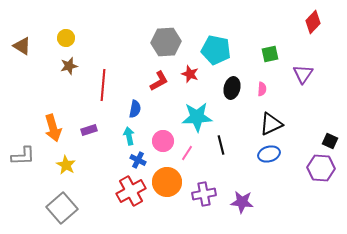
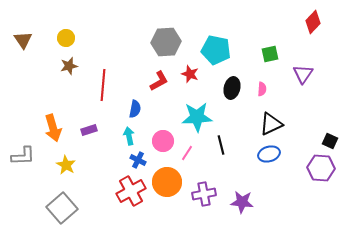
brown triangle: moved 1 px right, 6 px up; rotated 24 degrees clockwise
